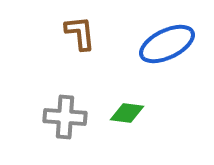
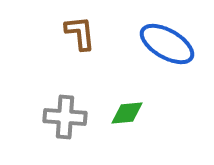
blue ellipse: rotated 56 degrees clockwise
green diamond: rotated 12 degrees counterclockwise
